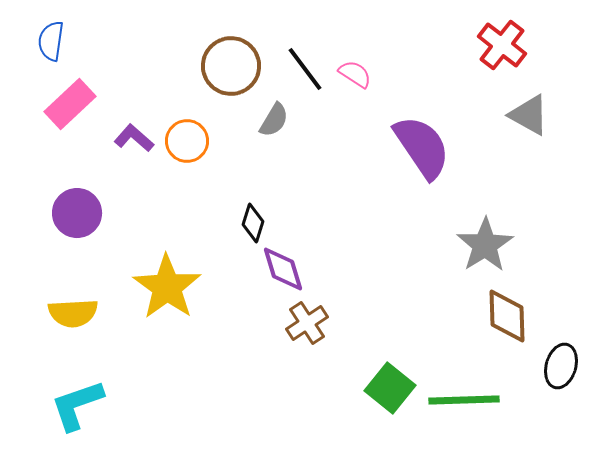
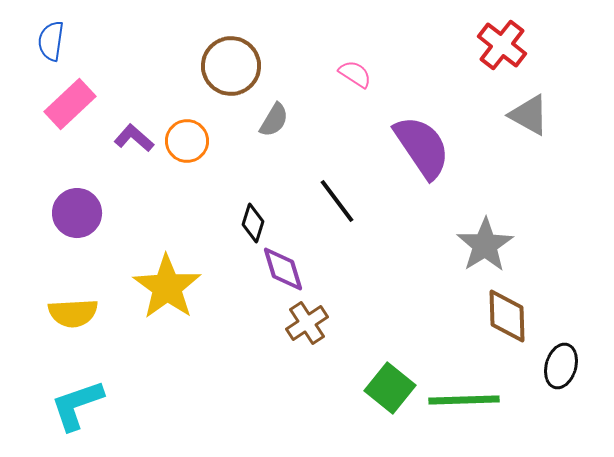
black line: moved 32 px right, 132 px down
